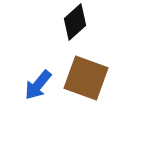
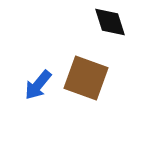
black diamond: moved 35 px right; rotated 66 degrees counterclockwise
